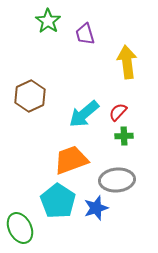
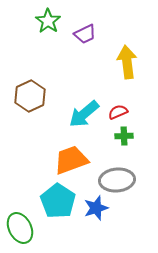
purple trapezoid: rotated 100 degrees counterclockwise
red semicircle: rotated 24 degrees clockwise
